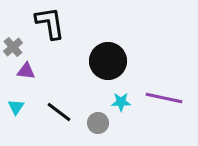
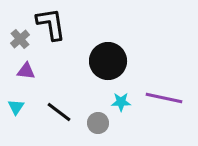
black L-shape: moved 1 px right, 1 px down
gray cross: moved 7 px right, 8 px up
